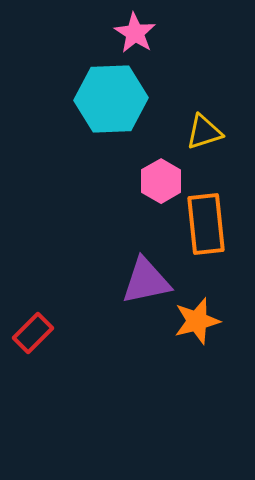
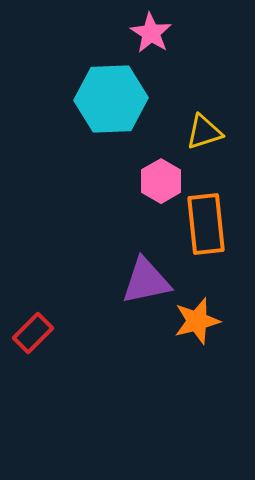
pink star: moved 16 px right
